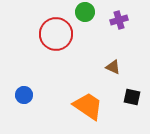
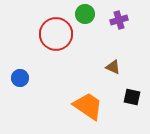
green circle: moved 2 px down
blue circle: moved 4 px left, 17 px up
